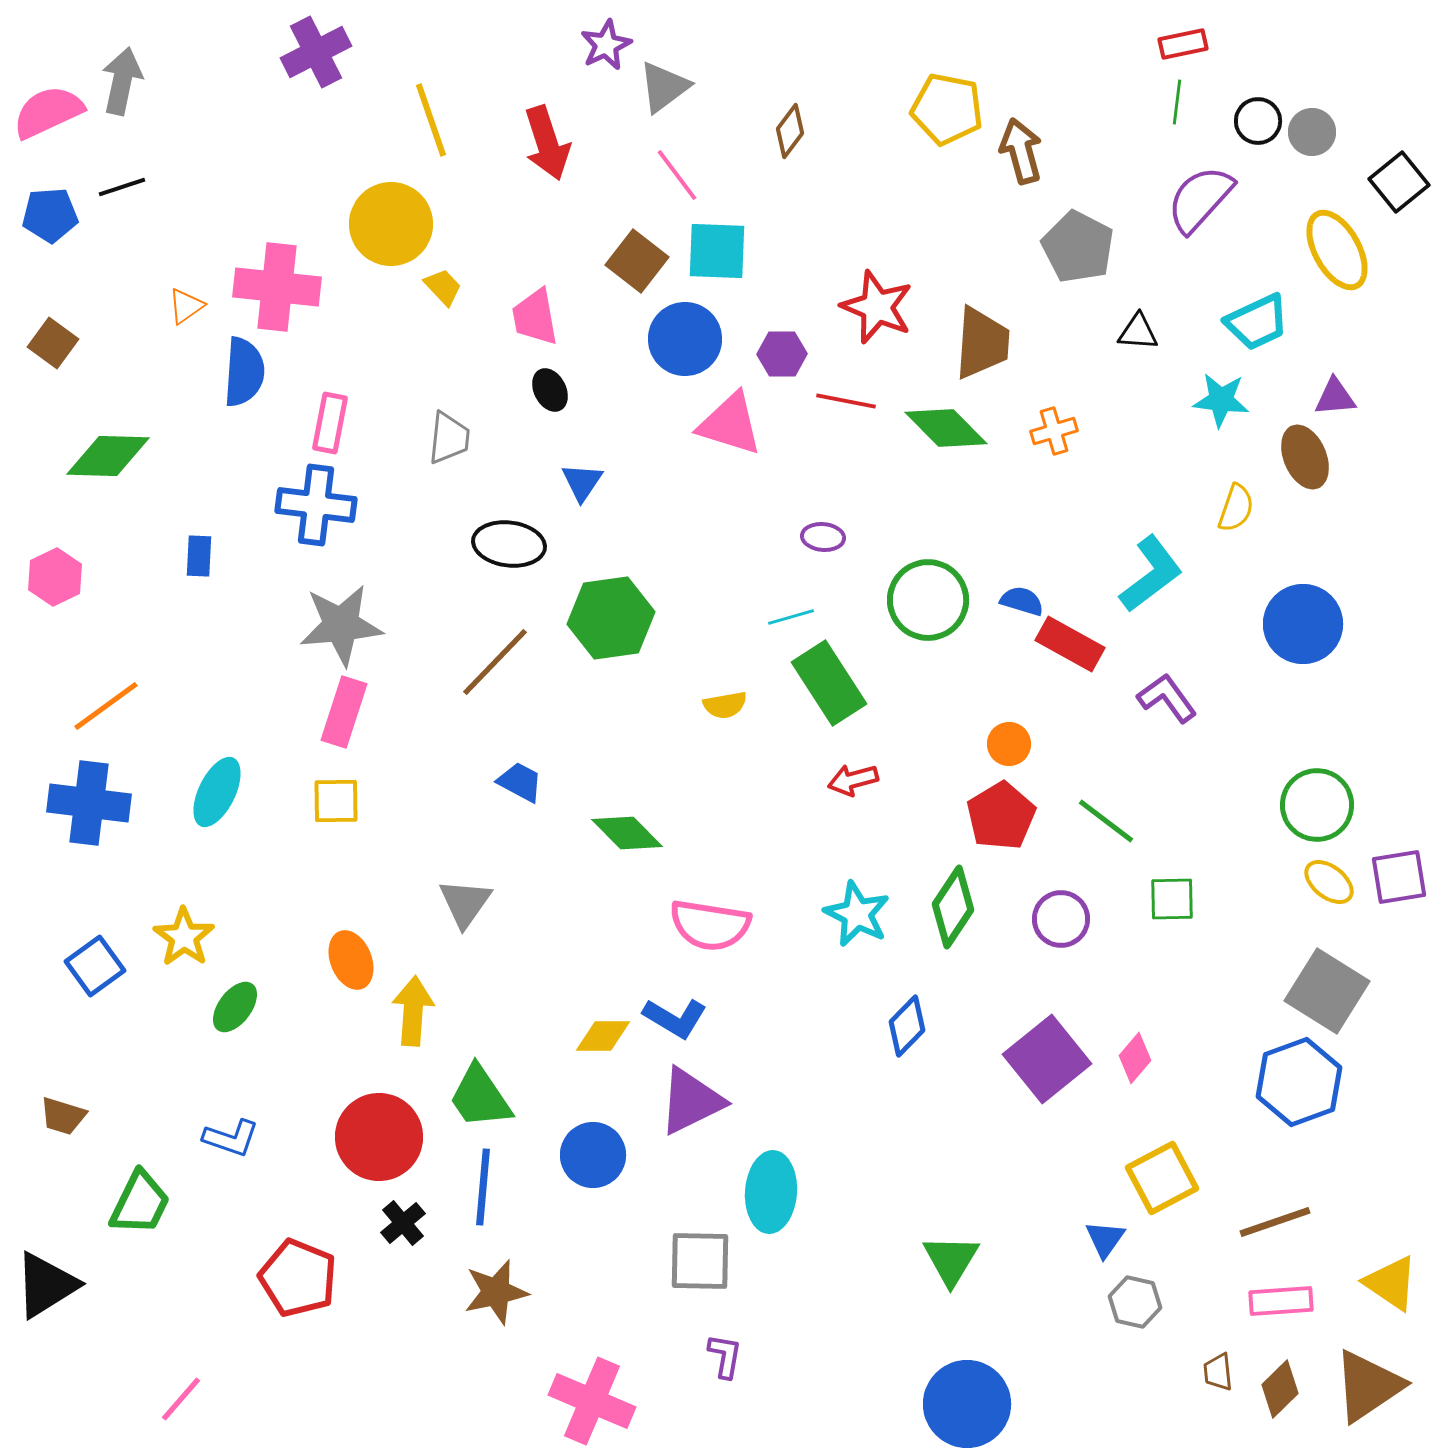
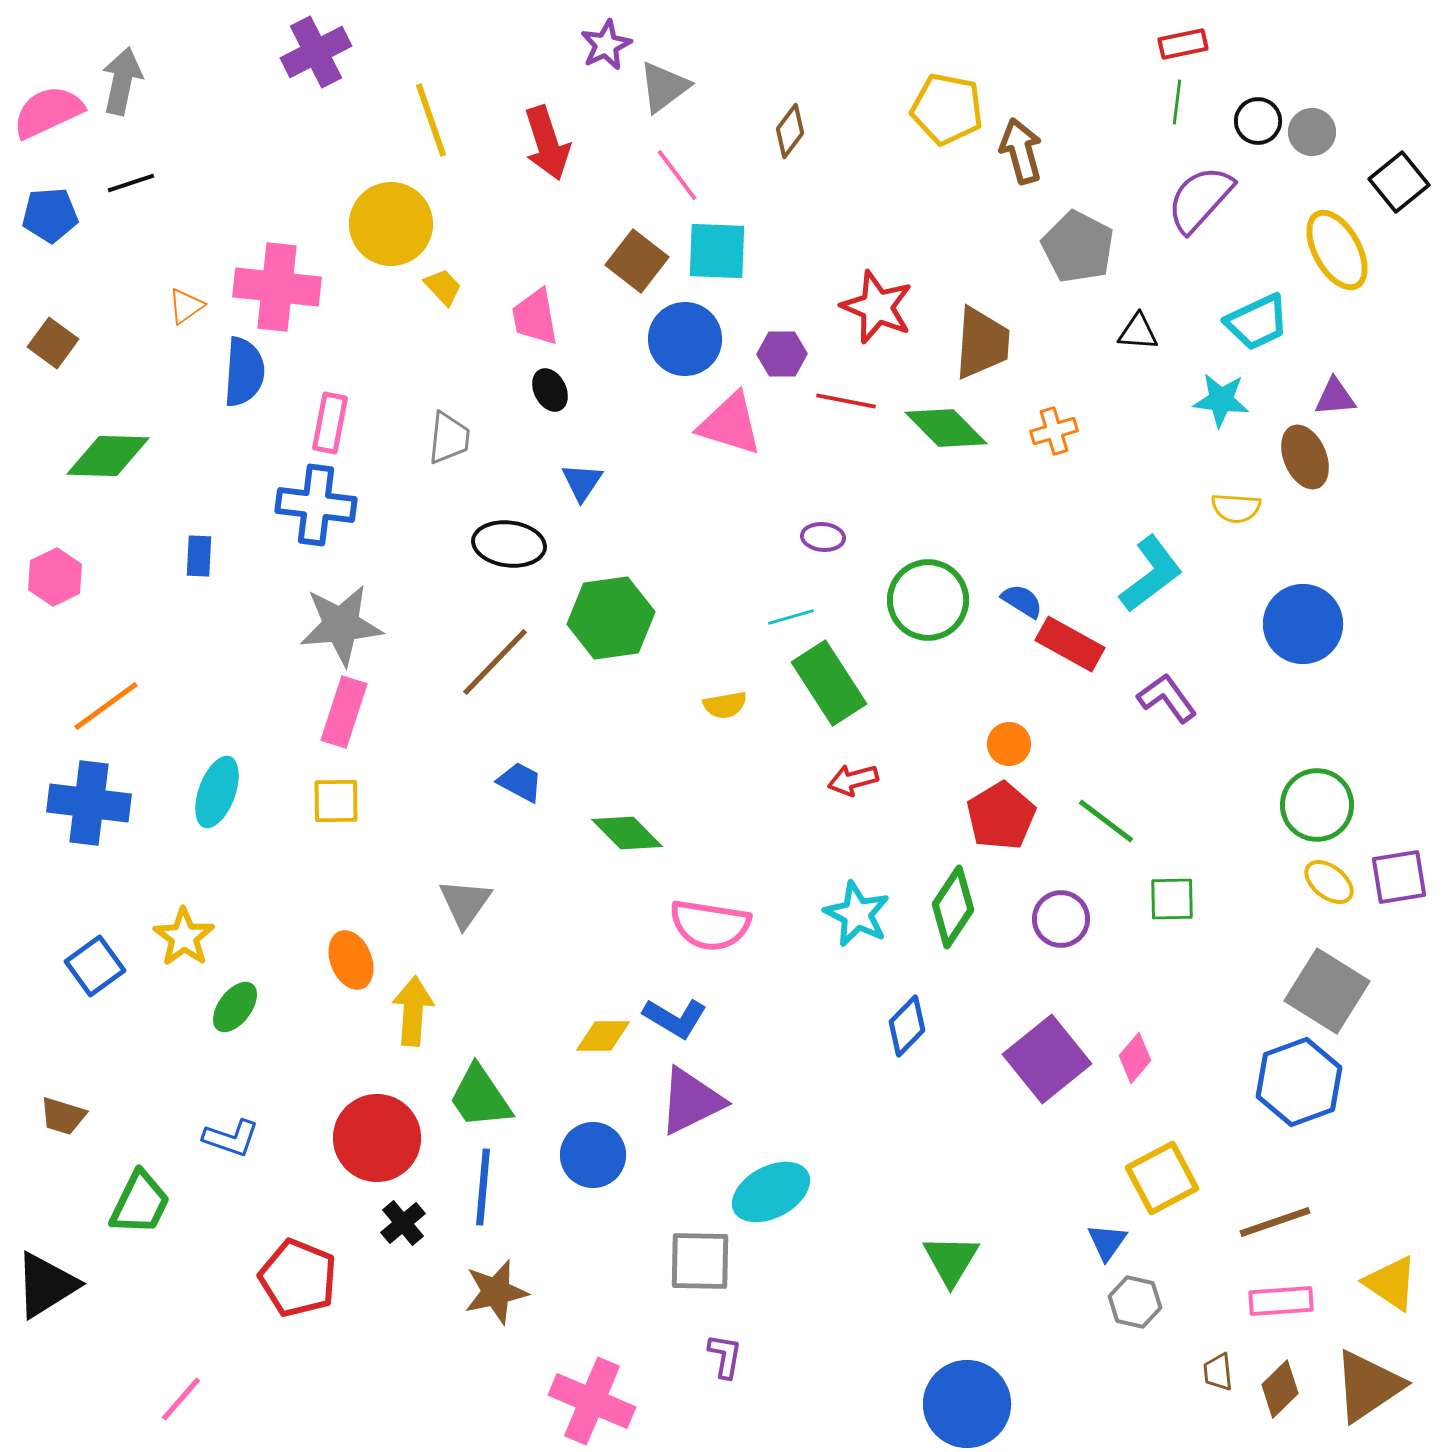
black line at (122, 187): moved 9 px right, 4 px up
yellow semicircle at (1236, 508): rotated 75 degrees clockwise
blue semicircle at (1022, 601): rotated 15 degrees clockwise
cyan ellipse at (217, 792): rotated 6 degrees counterclockwise
red circle at (379, 1137): moved 2 px left, 1 px down
cyan ellipse at (771, 1192): rotated 58 degrees clockwise
blue triangle at (1105, 1239): moved 2 px right, 3 px down
